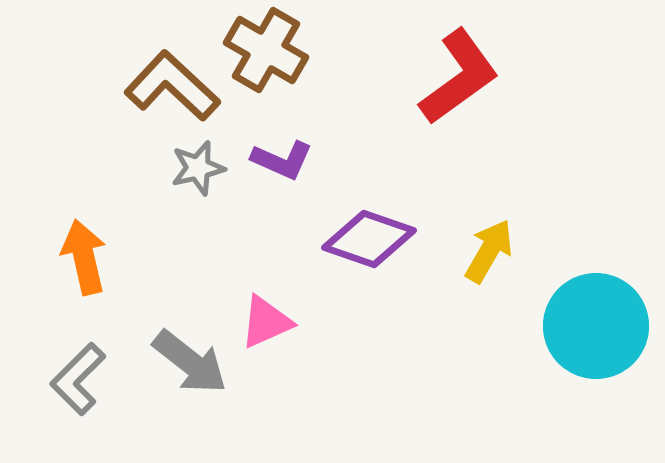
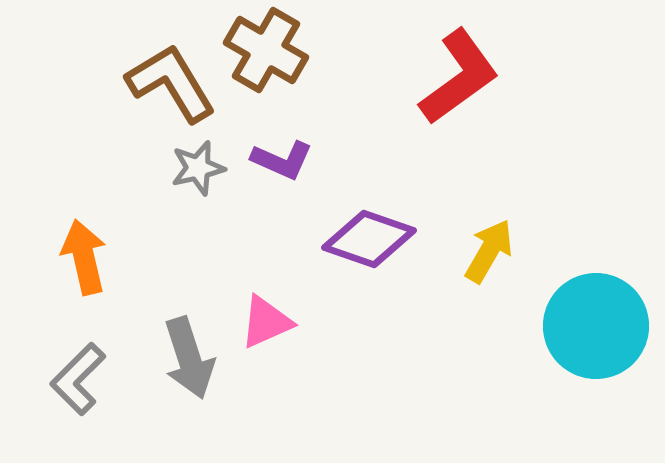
brown L-shape: moved 1 px left, 3 px up; rotated 16 degrees clockwise
gray arrow: moved 1 px left, 4 px up; rotated 34 degrees clockwise
